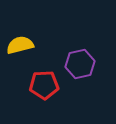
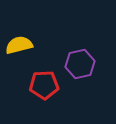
yellow semicircle: moved 1 px left
